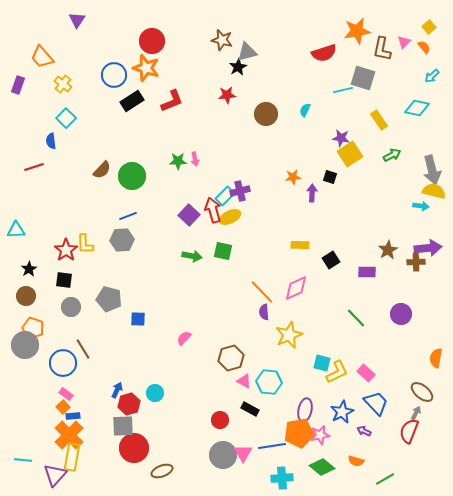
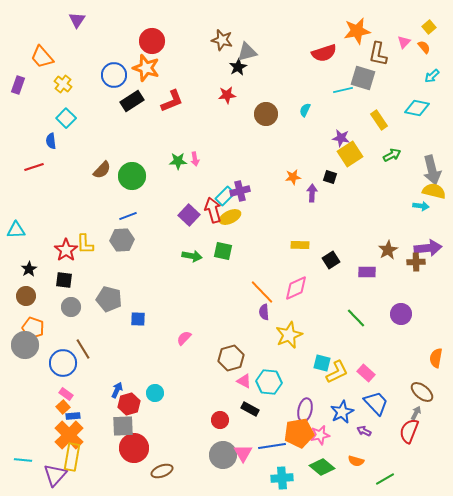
brown L-shape at (382, 49): moved 4 px left, 5 px down
